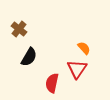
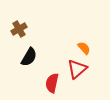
brown cross: rotated 21 degrees clockwise
red triangle: rotated 15 degrees clockwise
